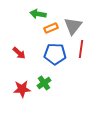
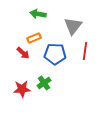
orange rectangle: moved 17 px left, 10 px down
red line: moved 4 px right, 2 px down
red arrow: moved 4 px right
